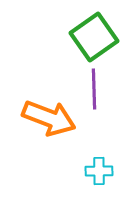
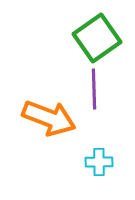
green square: moved 3 px right, 1 px down
cyan cross: moved 9 px up
